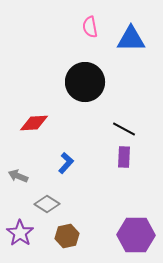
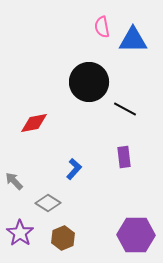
pink semicircle: moved 12 px right
blue triangle: moved 2 px right, 1 px down
black circle: moved 4 px right
red diamond: rotated 8 degrees counterclockwise
black line: moved 1 px right, 20 px up
purple rectangle: rotated 10 degrees counterclockwise
blue L-shape: moved 8 px right, 6 px down
gray arrow: moved 4 px left, 5 px down; rotated 24 degrees clockwise
gray diamond: moved 1 px right, 1 px up
brown hexagon: moved 4 px left, 2 px down; rotated 10 degrees counterclockwise
